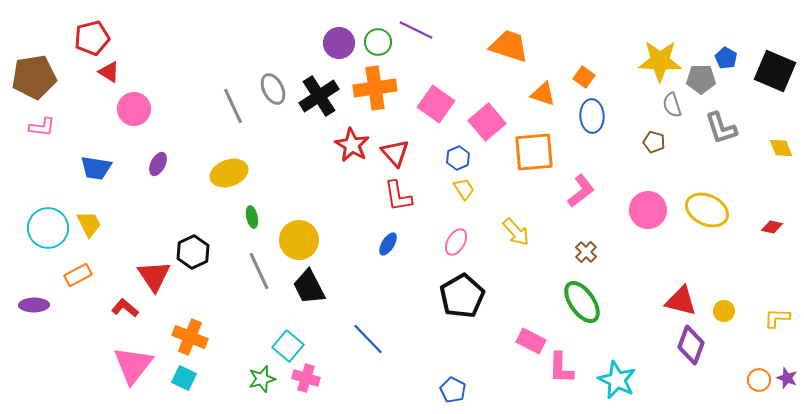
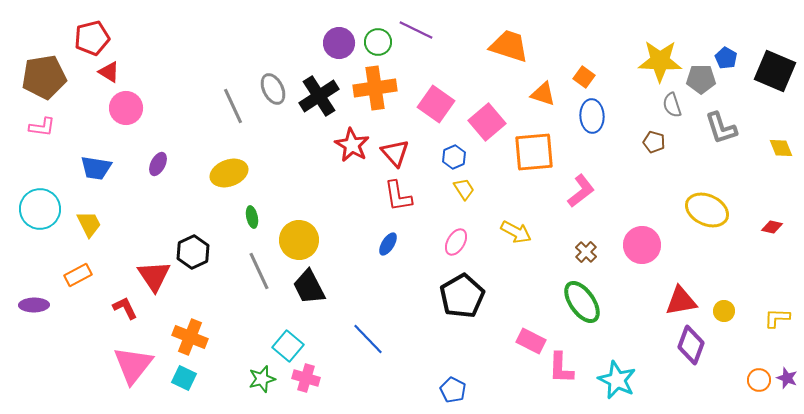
brown pentagon at (34, 77): moved 10 px right
pink circle at (134, 109): moved 8 px left, 1 px up
blue hexagon at (458, 158): moved 4 px left, 1 px up
pink circle at (648, 210): moved 6 px left, 35 px down
cyan circle at (48, 228): moved 8 px left, 19 px up
yellow arrow at (516, 232): rotated 20 degrees counterclockwise
red triangle at (681, 301): rotated 24 degrees counterclockwise
red L-shape at (125, 308): rotated 24 degrees clockwise
